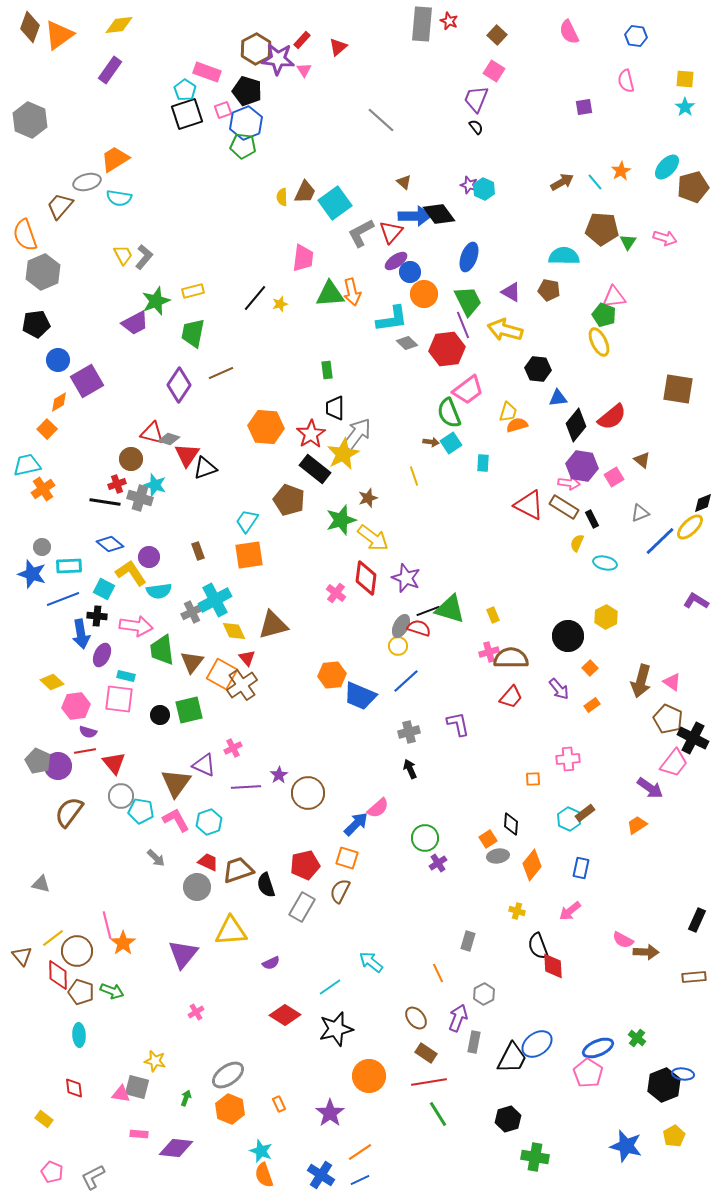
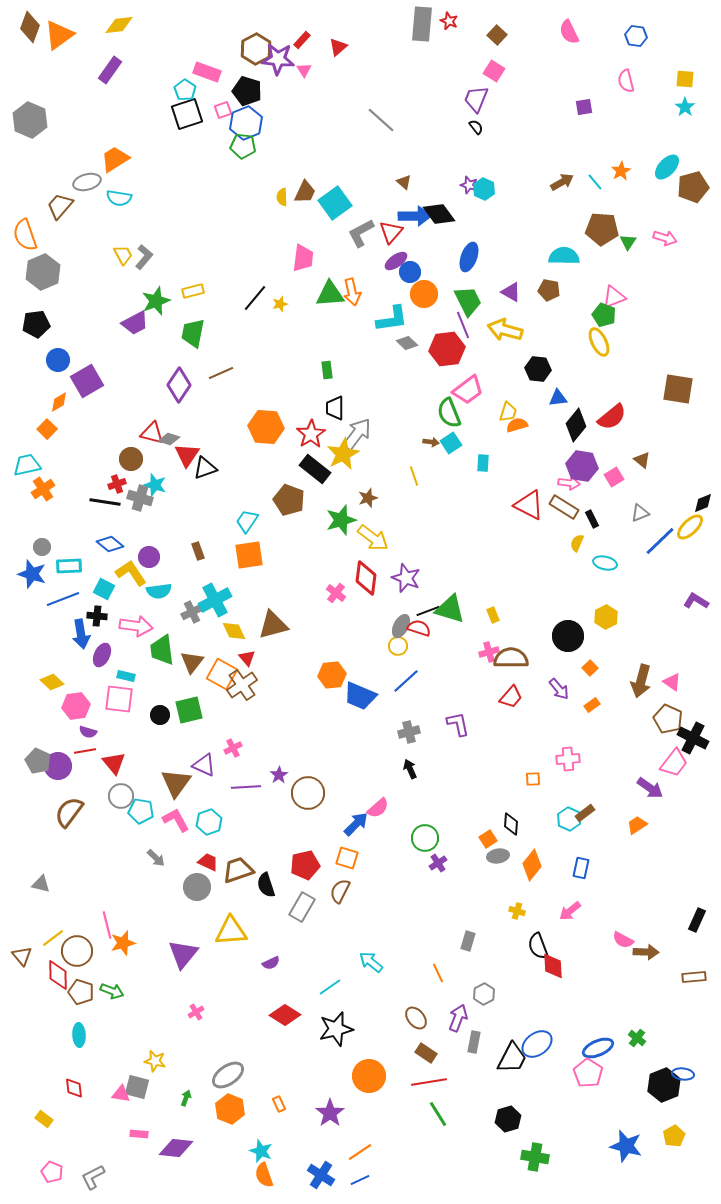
pink triangle at (614, 297): rotated 15 degrees counterclockwise
orange star at (123, 943): rotated 20 degrees clockwise
